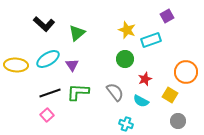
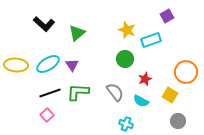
cyan ellipse: moved 5 px down
